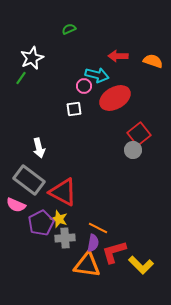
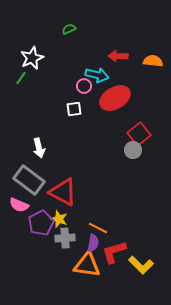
orange semicircle: rotated 12 degrees counterclockwise
pink semicircle: moved 3 px right
